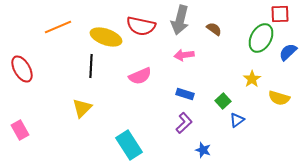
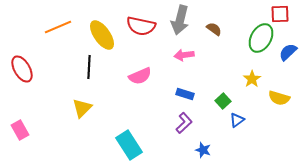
yellow ellipse: moved 4 px left, 2 px up; rotated 36 degrees clockwise
black line: moved 2 px left, 1 px down
